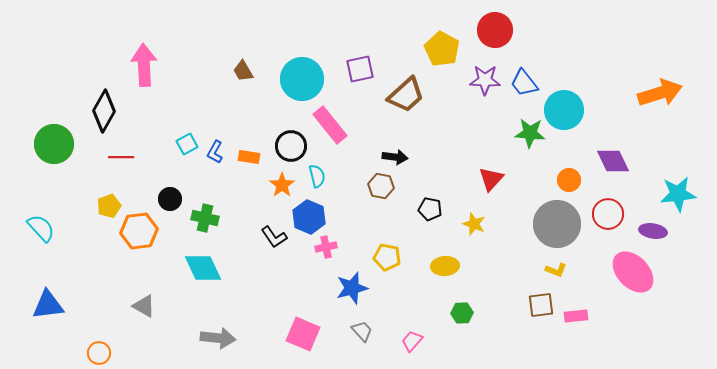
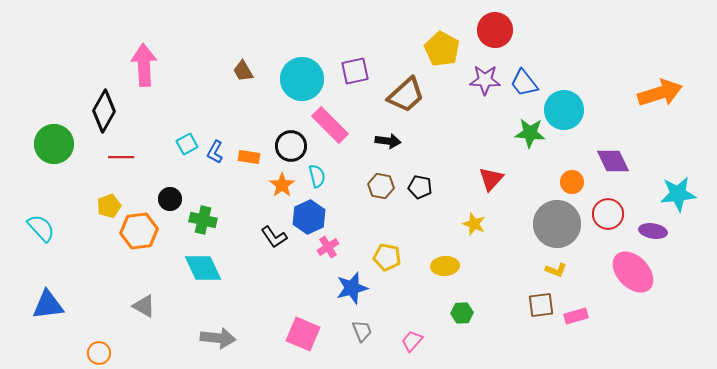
purple square at (360, 69): moved 5 px left, 2 px down
pink rectangle at (330, 125): rotated 6 degrees counterclockwise
black arrow at (395, 157): moved 7 px left, 16 px up
orange circle at (569, 180): moved 3 px right, 2 px down
black pentagon at (430, 209): moved 10 px left, 22 px up
blue hexagon at (309, 217): rotated 12 degrees clockwise
green cross at (205, 218): moved 2 px left, 2 px down
pink cross at (326, 247): moved 2 px right; rotated 20 degrees counterclockwise
pink rectangle at (576, 316): rotated 10 degrees counterclockwise
gray trapezoid at (362, 331): rotated 20 degrees clockwise
